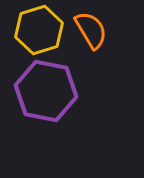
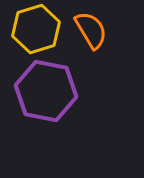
yellow hexagon: moved 3 px left, 1 px up
